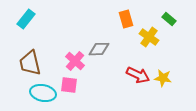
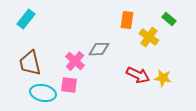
orange rectangle: moved 1 px right, 1 px down; rotated 24 degrees clockwise
